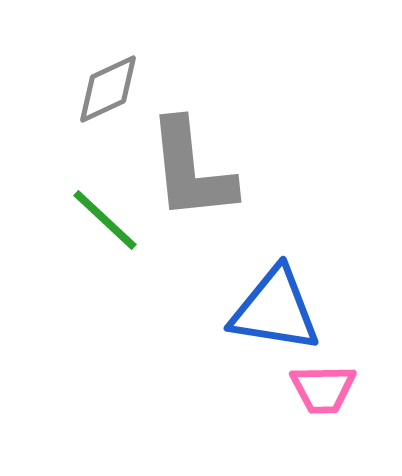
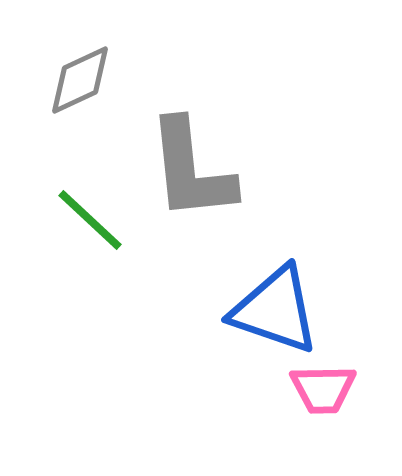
gray diamond: moved 28 px left, 9 px up
green line: moved 15 px left
blue triangle: rotated 10 degrees clockwise
